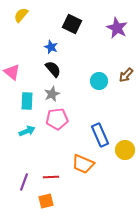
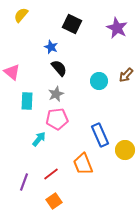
black semicircle: moved 6 px right, 1 px up
gray star: moved 4 px right
cyan arrow: moved 12 px right, 8 px down; rotated 28 degrees counterclockwise
orange trapezoid: rotated 45 degrees clockwise
red line: moved 3 px up; rotated 35 degrees counterclockwise
orange square: moved 8 px right; rotated 21 degrees counterclockwise
